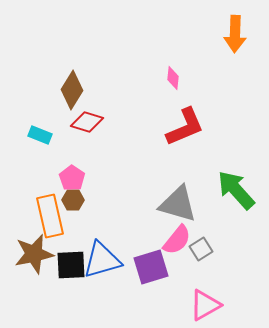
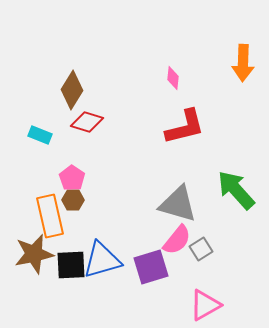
orange arrow: moved 8 px right, 29 px down
red L-shape: rotated 9 degrees clockwise
